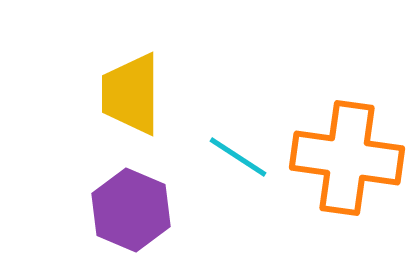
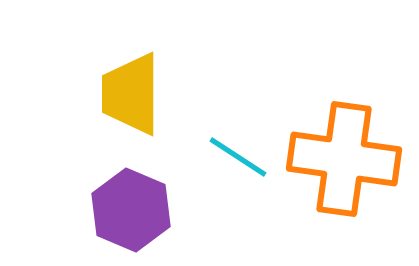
orange cross: moved 3 px left, 1 px down
